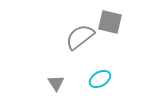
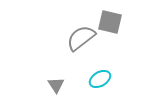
gray semicircle: moved 1 px right, 1 px down
gray triangle: moved 2 px down
